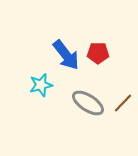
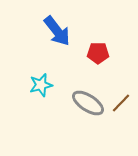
blue arrow: moved 9 px left, 24 px up
brown line: moved 2 px left
